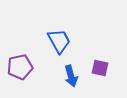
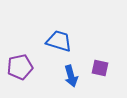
blue trapezoid: rotated 44 degrees counterclockwise
